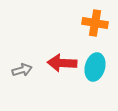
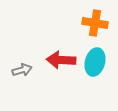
red arrow: moved 1 px left, 3 px up
cyan ellipse: moved 5 px up
